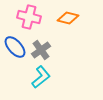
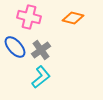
orange diamond: moved 5 px right
